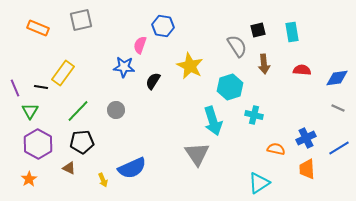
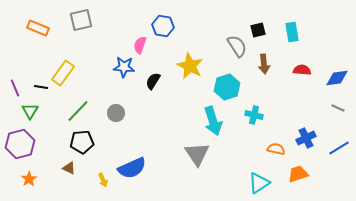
cyan hexagon: moved 3 px left
gray circle: moved 3 px down
purple hexagon: moved 18 px left; rotated 16 degrees clockwise
orange trapezoid: moved 9 px left, 5 px down; rotated 75 degrees clockwise
